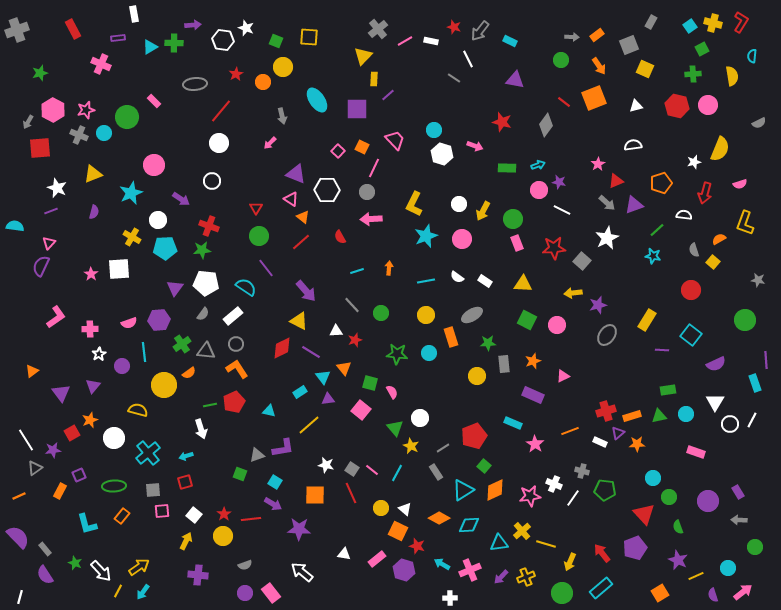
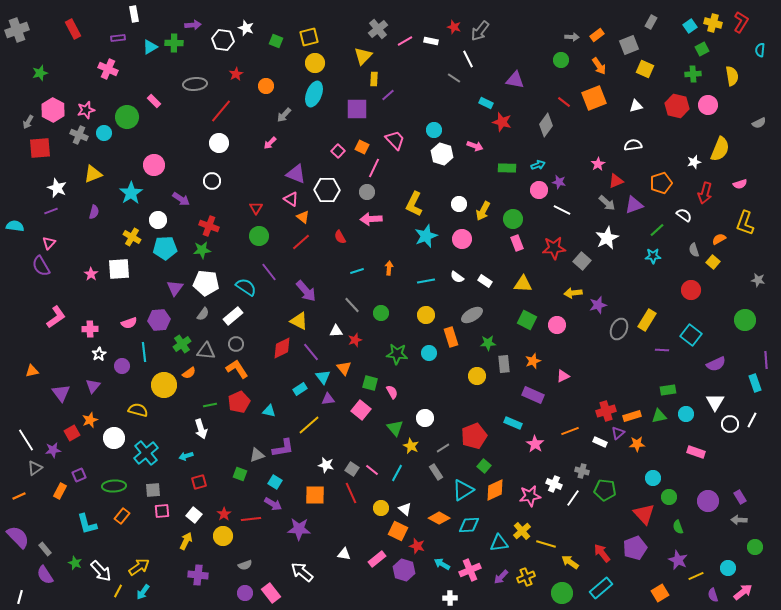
yellow square at (309, 37): rotated 18 degrees counterclockwise
cyan rectangle at (510, 41): moved 24 px left, 62 px down
cyan semicircle at (752, 56): moved 8 px right, 6 px up
pink cross at (101, 64): moved 7 px right, 5 px down
yellow circle at (283, 67): moved 32 px right, 4 px up
orange circle at (263, 82): moved 3 px right, 4 px down
cyan ellipse at (317, 100): moved 3 px left, 6 px up; rotated 55 degrees clockwise
gray arrow at (282, 116): moved 2 px right, 1 px up; rotated 56 degrees clockwise
cyan star at (131, 193): rotated 10 degrees counterclockwise
white semicircle at (684, 215): rotated 28 degrees clockwise
cyan star at (653, 256): rotated 14 degrees counterclockwise
purple semicircle at (41, 266): rotated 55 degrees counterclockwise
purple line at (266, 268): moved 3 px right, 4 px down
gray ellipse at (607, 335): moved 12 px right, 6 px up; rotated 10 degrees counterclockwise
purple line at (311, 352): rotated 18 degrees clockwise
orange triangle at (32, 371): rotated 24 degrees clockwise
cyan rectangle at (300, 392): moved 3 px up
red pentagon at (234, 402): moved 5 px right
white circle at (420, 418): moved 5 px right
cyan cross at (148, 453): moved 2 px left
red square at (185, 482): moved 14 px right
purple rectangle at (738, 492): moved 2 px right, 5 px down
yellow arrow at (570, 562): rotated 102 degrees clockwise
